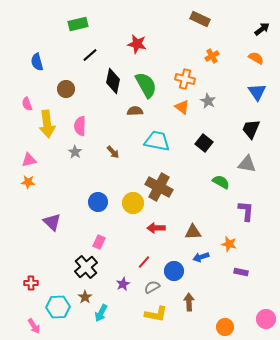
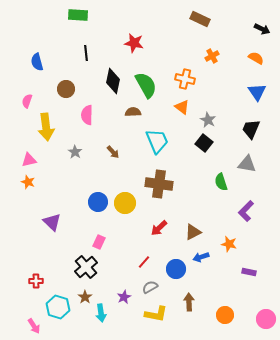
green rectangle at (78, 24): moved 9 px up; rotated 18 degrees clockwise
black arrow at (262, 29): rotated 63 degrees clockwise
red star at (137, 44): moved 3 px left, 1 px up
black line at (90, 55): moved 4 px left, 2 px up; rotated 56 degrees counterclockwise
gray star at (208, 101): moved 19 px down
pink semicircle at (27, 104): moved 3 px up; rotated 40 degrees clockwise
brown semicircle at (135, 111): moved 2 px left, 1 px down
yellow arrow at (47, 124): moved 1 px left, 3 px down
pink semicircle at (80, 126): moved 7 px right, 11 px up
cyan trapezoid at (157, 141): rotated 56 degrees clockwise
orange star at (28, 182): rotated 16 degrees clockwise
green semicircle at (221, 182): rotated 138 degrees counterclockwise
brown cross at (159, 187): moved 3 px up; rotated 20 degrees counterclockwise
yellow circle at (133, 203): moved 8 px left
purple L-shape at (246, 211): rotated 140 degrees counterclockwise
red arrow at (156, 228): moved 3 px right; rotated 42 degrees counterclockwise
brown triangle at (193, 232): rotated 24 degrees counterclockwise
blue circle at (174, 271): moved 2 px right, 2 px up
purple rectangle at (241, 272): moved 8 px right
red cross at (31, 283): moved 5 px right, 2 px up
purple star at (123, 284): moved 1 px right, 13 px down
gray semicircle at (152, 287): moved 2 px left
cyan hexagon at (58, 307): rotated 20 degrees clockwise
cyan arrow at (101, 313): rotated 36 degrees counterclockwise
orange circle at (225, 327): moved 12 px up
